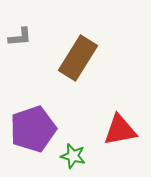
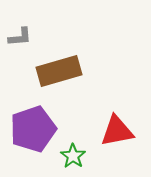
brown rectangle: moved 19 px left, 13 px down; rotated 42 degrees clockwise
red triangle: moved 3 px left, 1 px down
green star: rotated 20 degrees clockwise
